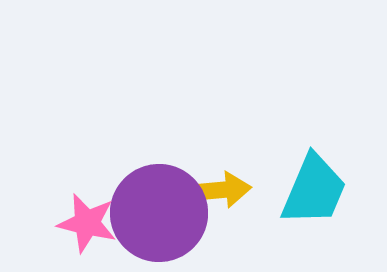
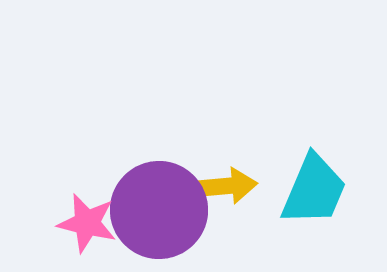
yellow arrow: moved 6 px right, 4 px up
purple circle: moved 3 px up
